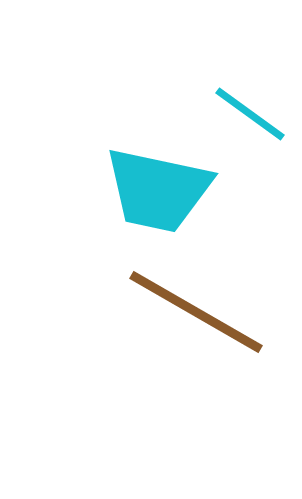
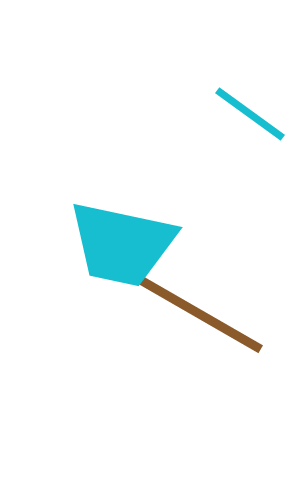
cyan trapezoid: moved 36 px left, 54 px down
